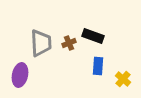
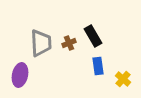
black rectangle: rotated 40 degrees clockwise
blue rectangle: rotated 12 degrees counterclockwise
